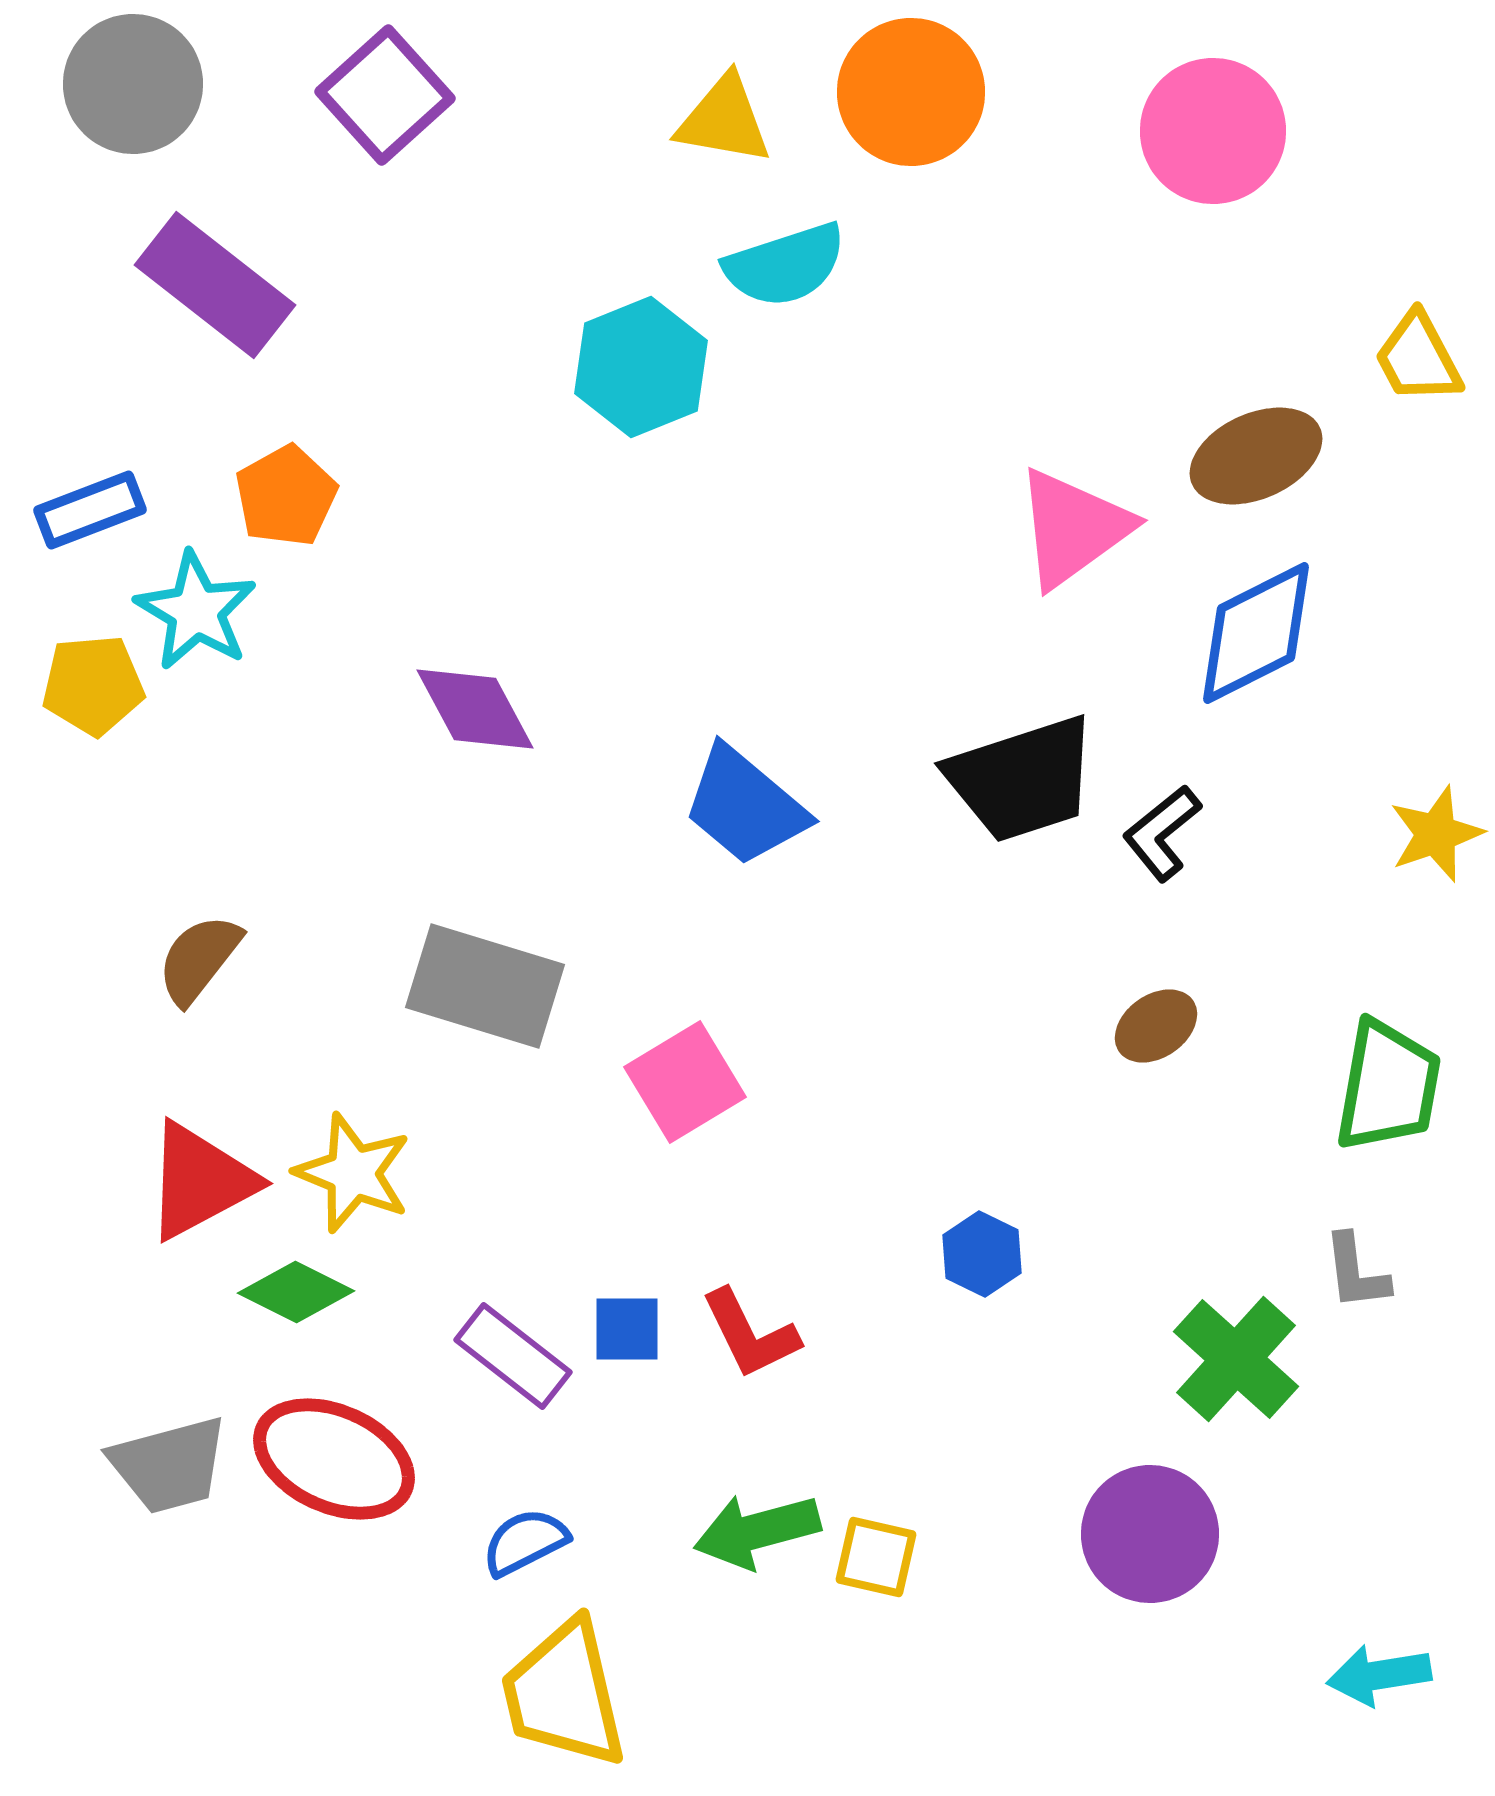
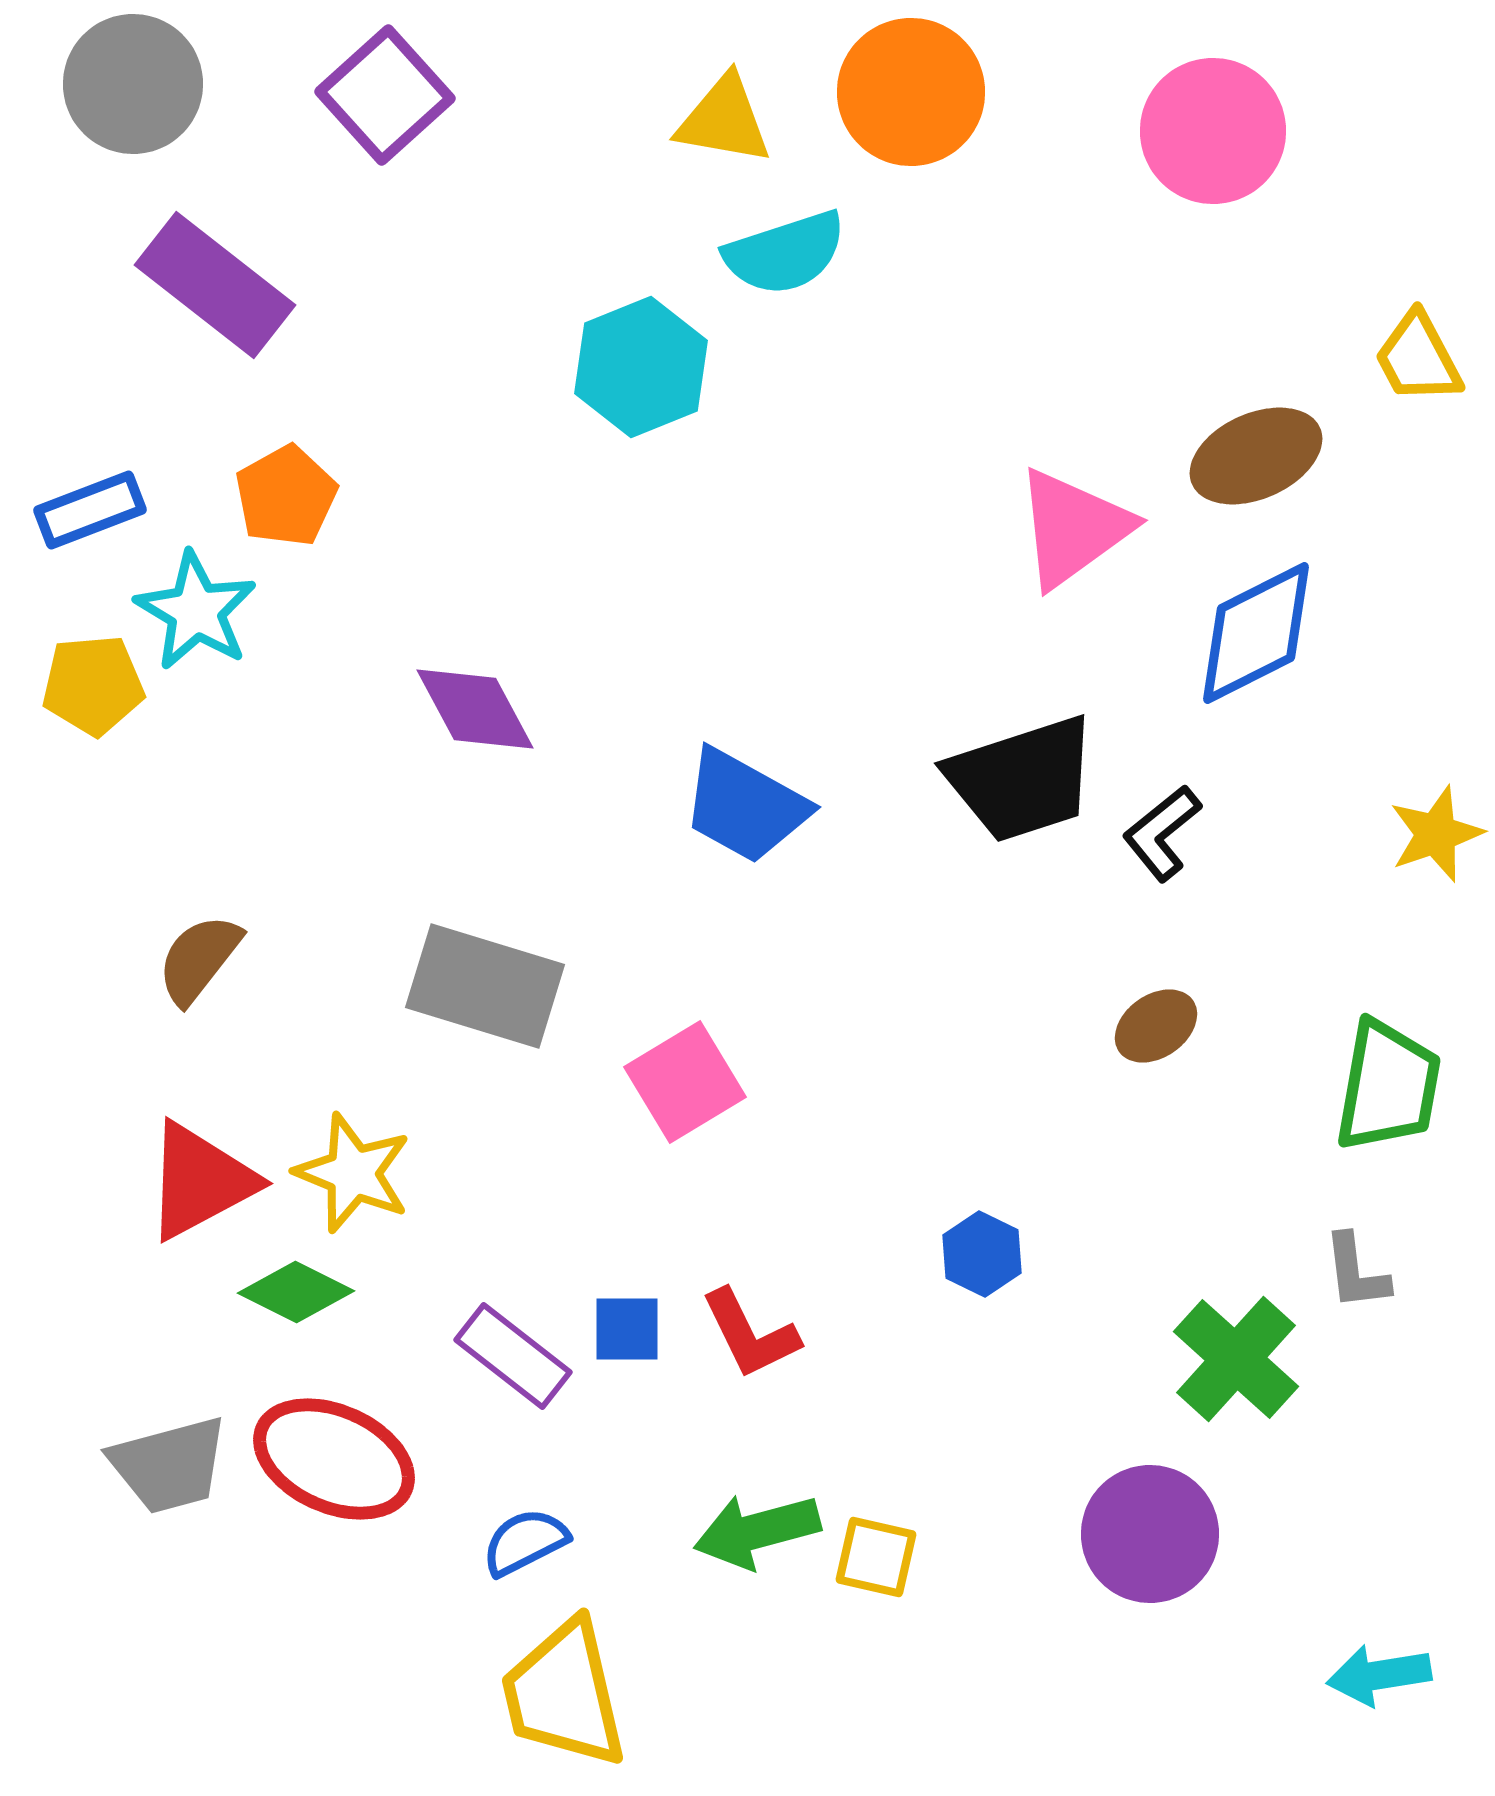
cyan semicircle at (785, 265): moved 12 px up
blue trapezoid at (745, 806): rotated 11 degrees counterclockwise
